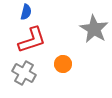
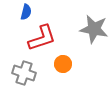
gray star: rotated 20 degrees counterclockwise
red L-shape: moved 10 px right, 2 px up
gray cross: rotated 10 degrees counterclockwise
